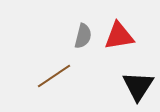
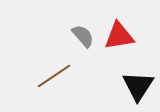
gray semicircle: rotated 55 degrees counterclockwise
